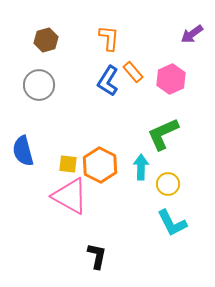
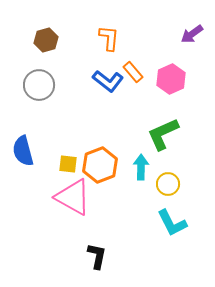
blue L-shape: rotated 84 degrees counterclockwise
orange hexagon: rotated 12 degrees clockwise
pink triangle: moved 3 px right, 1 px down
